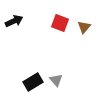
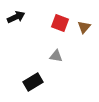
black arrow: moved 2 px right, 4 px up
gray triangle: moved 24 px up; rotated 40 degrees counterclockwise
